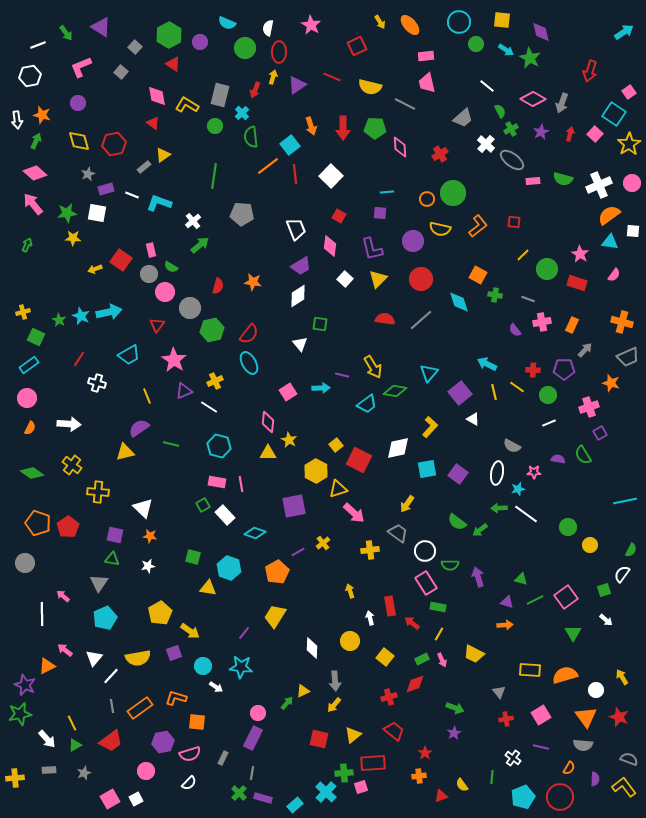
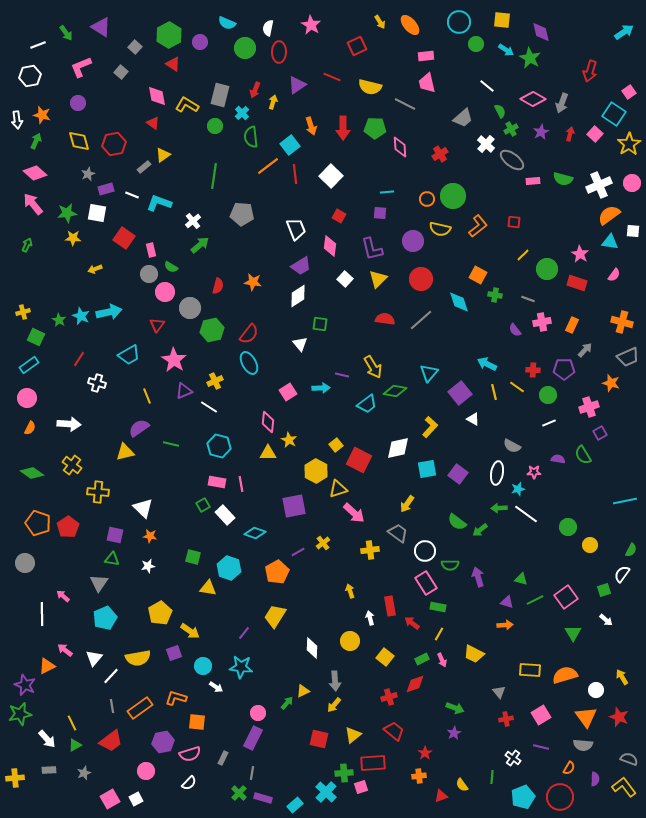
yellow arrow at (273, 77): moved 25 px down
green circle at (453, 193): moved 3 px down
red square at (121, 260): moved 3 px right, 22 px up
